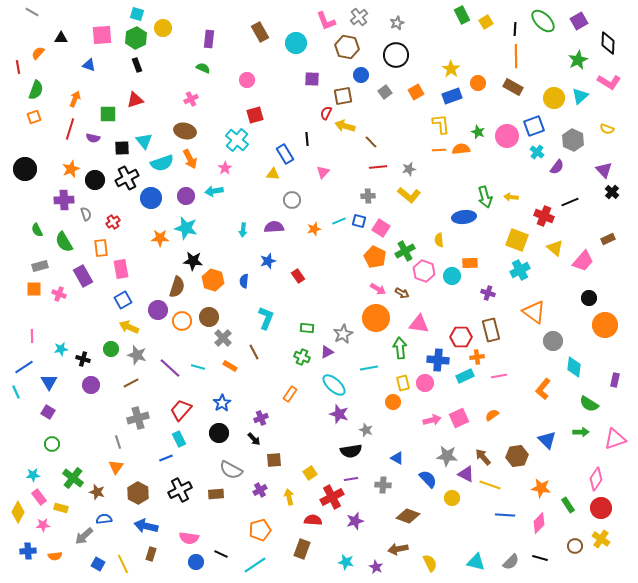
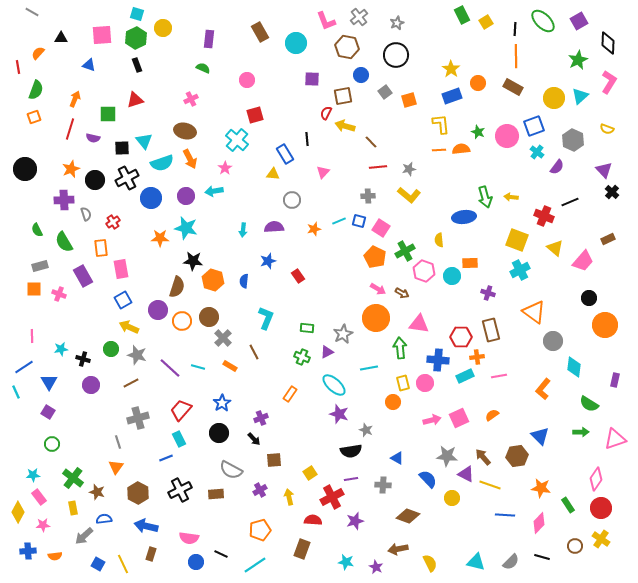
pink L-shape at (609, 82): rotated 90 degrees counterclockwise
orange square at (416, 92): moved 7 px left, 8 px down; rotated 14 degrees clockwise
blue triangle at (547, 440): moved 7 px left, 4 px up
yellow rectangle at (61, 508): moved 12 px right; rotated 64 degrees clockwise
black line at (540, 558): moved 2 px right, 1 px up
